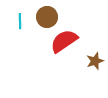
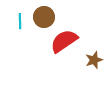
brown circle: moved 3 px left
brown star: moved 1 px left, 1 px up
